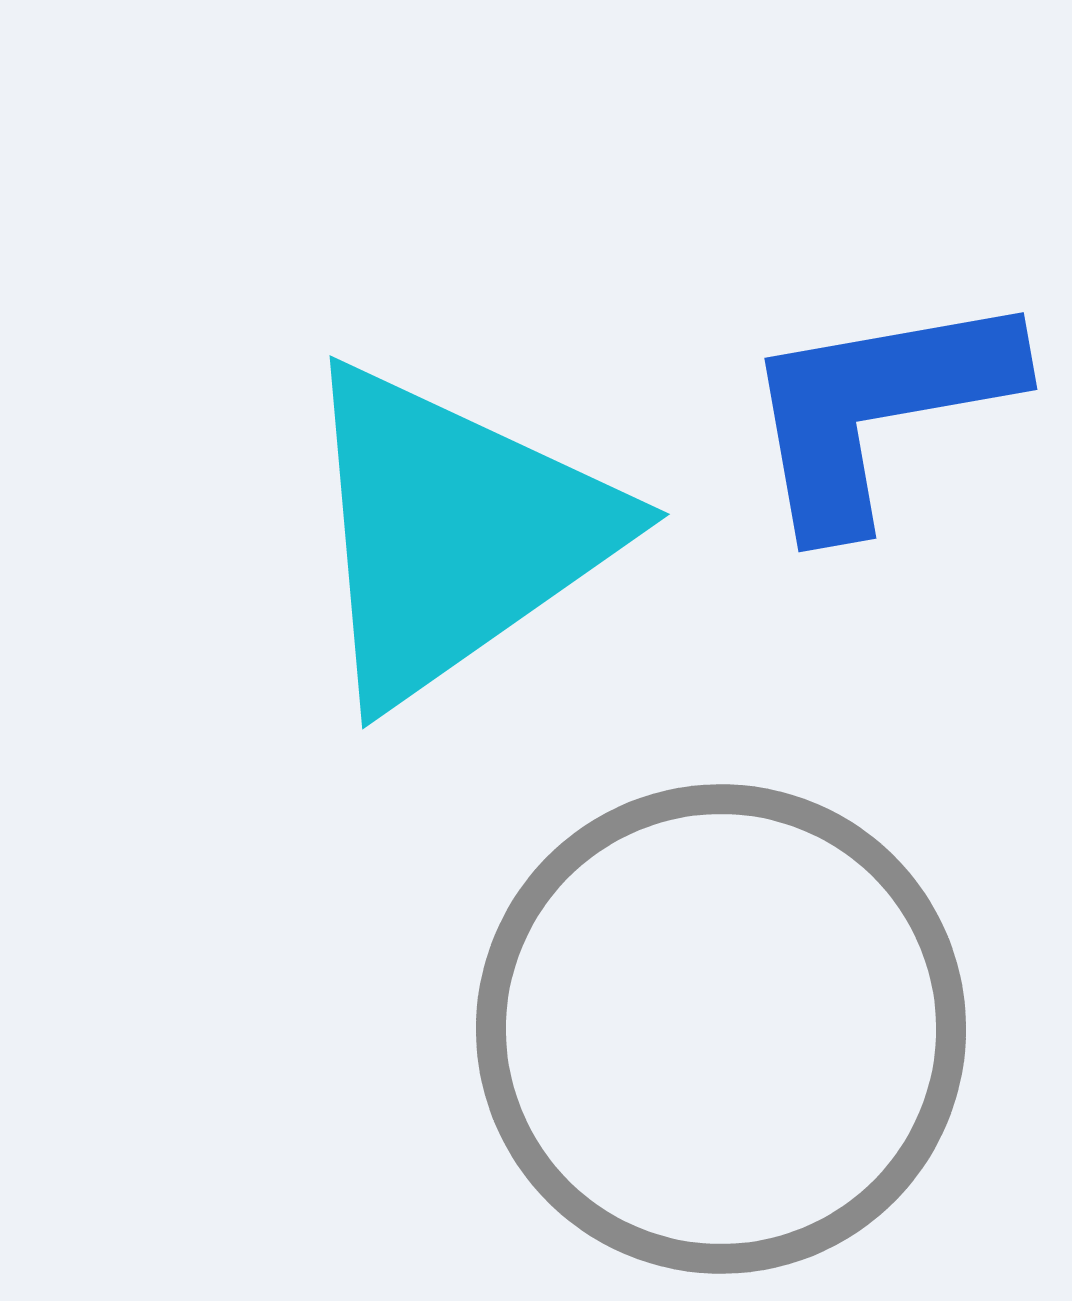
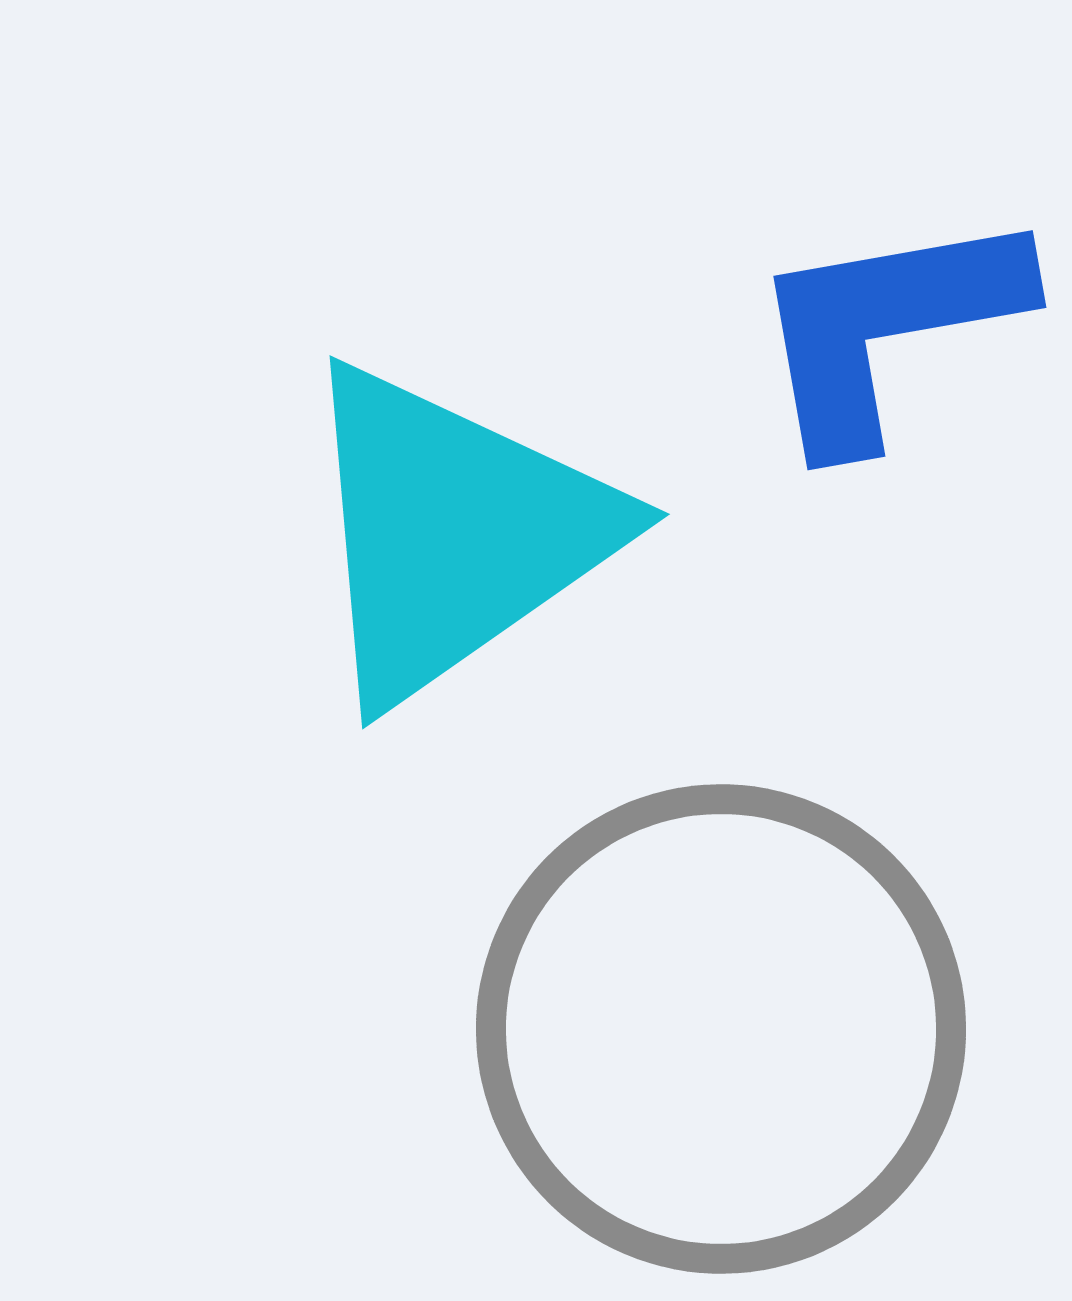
blue L-shape: moved 9 px right, 82 px up
